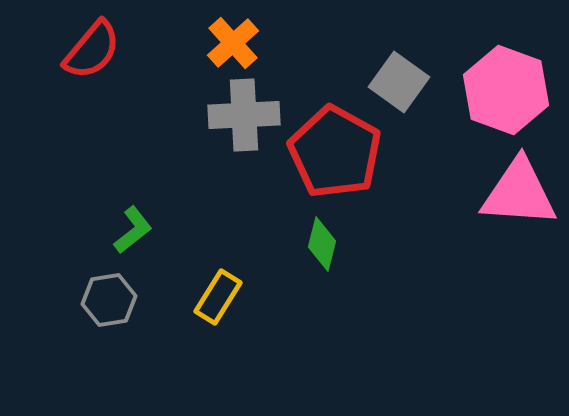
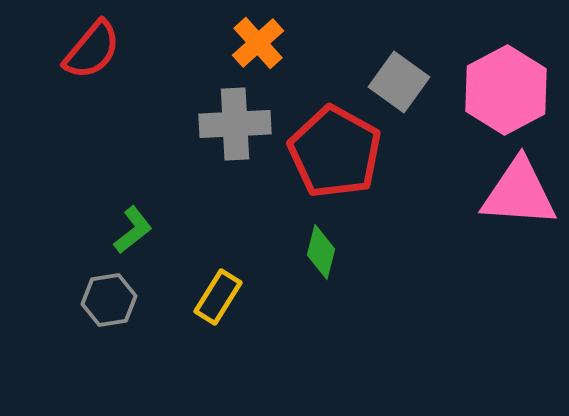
orange cross: moved 25 px right
pink hexagon: rotated 12 degrees clockwise
gray cross: moved 9 px left, 9 px down
green diamond: moved 1 px left, 8 px down
